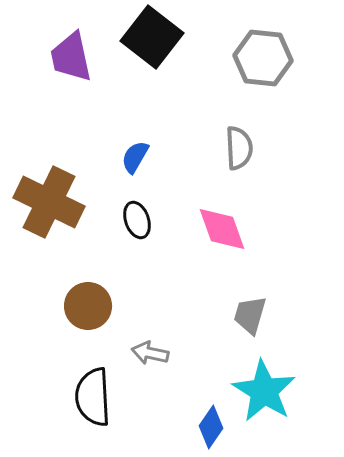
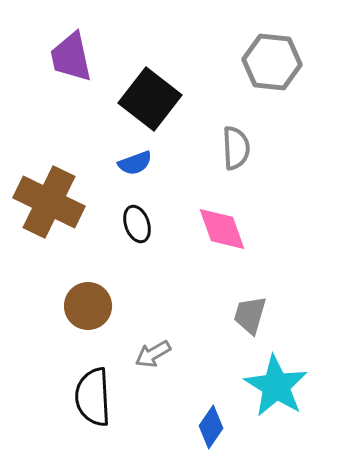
black square: moved 2 px left, 62 px down
gray hexagon: moved 9 px right, 4 px down
gray semicircle: moved 3 px left
blue semicircle: moved 6 px down; rotated 140 degrees counterclockwise
black ellipse: moved 4 px down
gray arrow: moved 3 px right, 1 px down; rotated 42 degrees counterclockwise
cyan star: moved 12 px right, 5 px up
